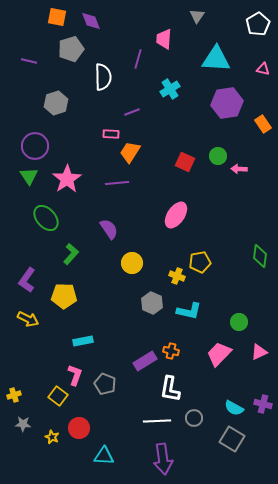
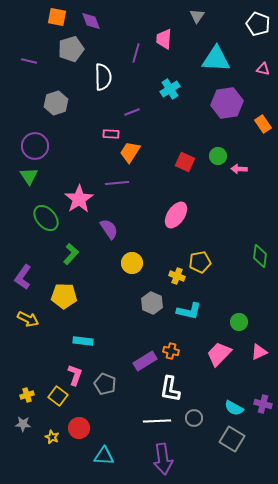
white pentagon at (258, 24): rotated 20 degrees counterclockwise
purple line at (138, 59): moved 2 px left, 6 px up
pink star at (67, 179): moved 12 px right, 20 px down
purple L-shape at (27, 280): moved 4 px left, 3 px up
cyan rectangle at (83, 341): rotated 18 degrees clockwise
yellow cross at (14, 395): moved 13 px right
